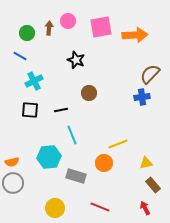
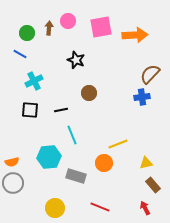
blue line: moved 2 px up
